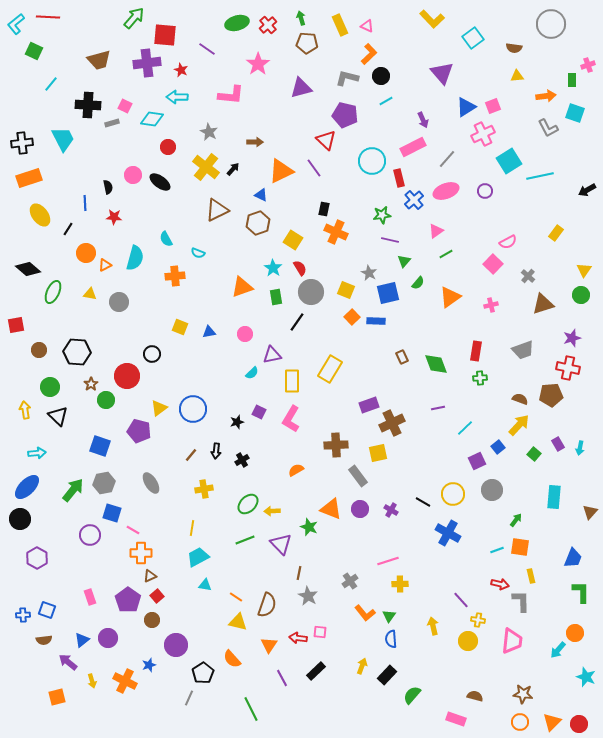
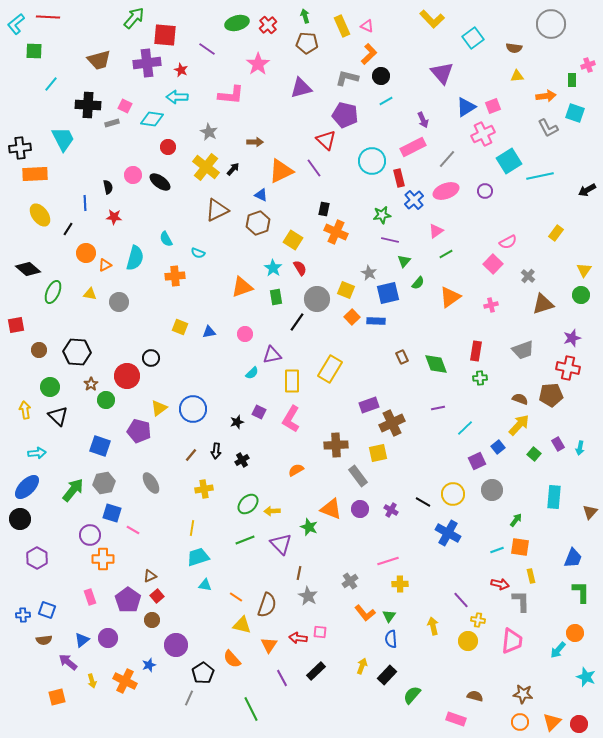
green arrow at (301, 18): moved 4 px right, 2 px up
yellow rectangle at (340, 25): moved 2 px right, 1 px down
green square at (34, 51): rotated 24 degrees counterclockwise
black cross at (22, 143): moved 2 px left, 5 px down
orange rectangle at (29, 178): moved 6 px right, 4 px up; rotated 15 degrees clockwise
gray circle at (311, 292): moved 6 px right, 7 px down
black circle at (152, 354): moved 1 px left, 4 px down
orange cross at (141, 553): moved 38 px left, 6 px down
cyan trapezoid at (198, 557): rotated 10 degrees clockwise
yellow triangle at (238, 622): moved 4 px right, 3 px down
